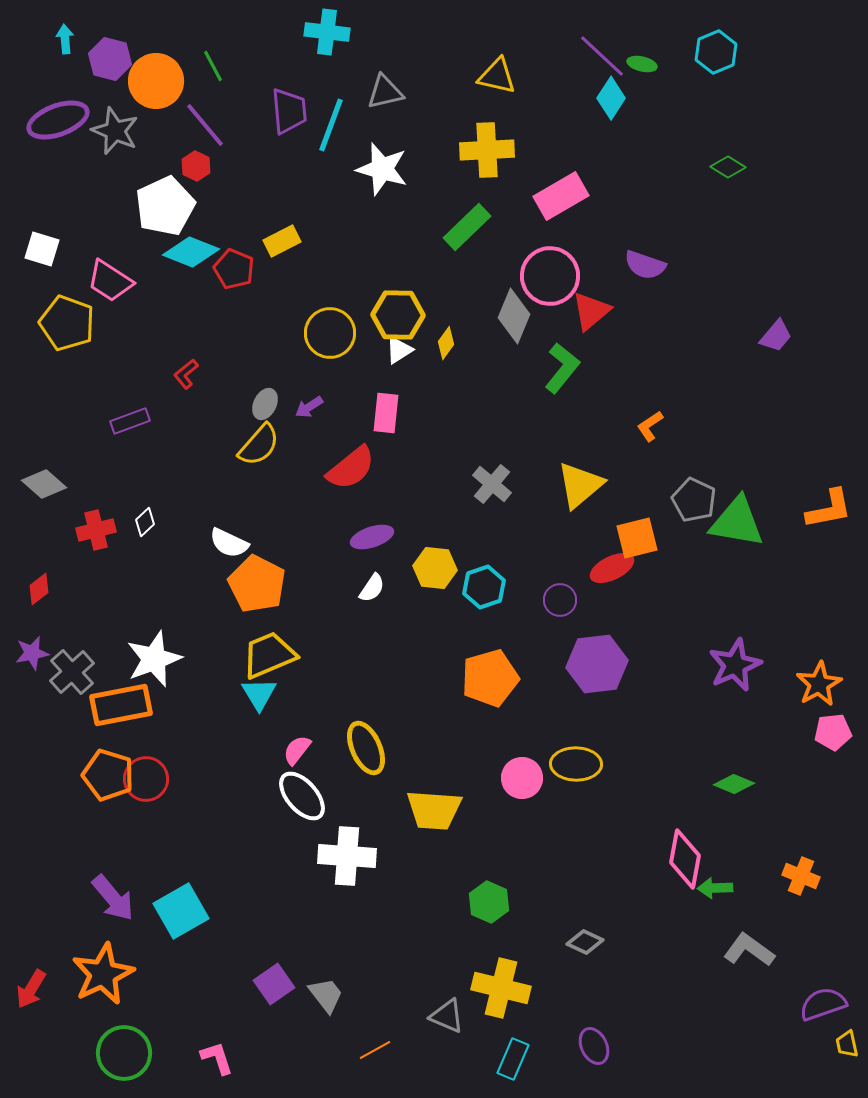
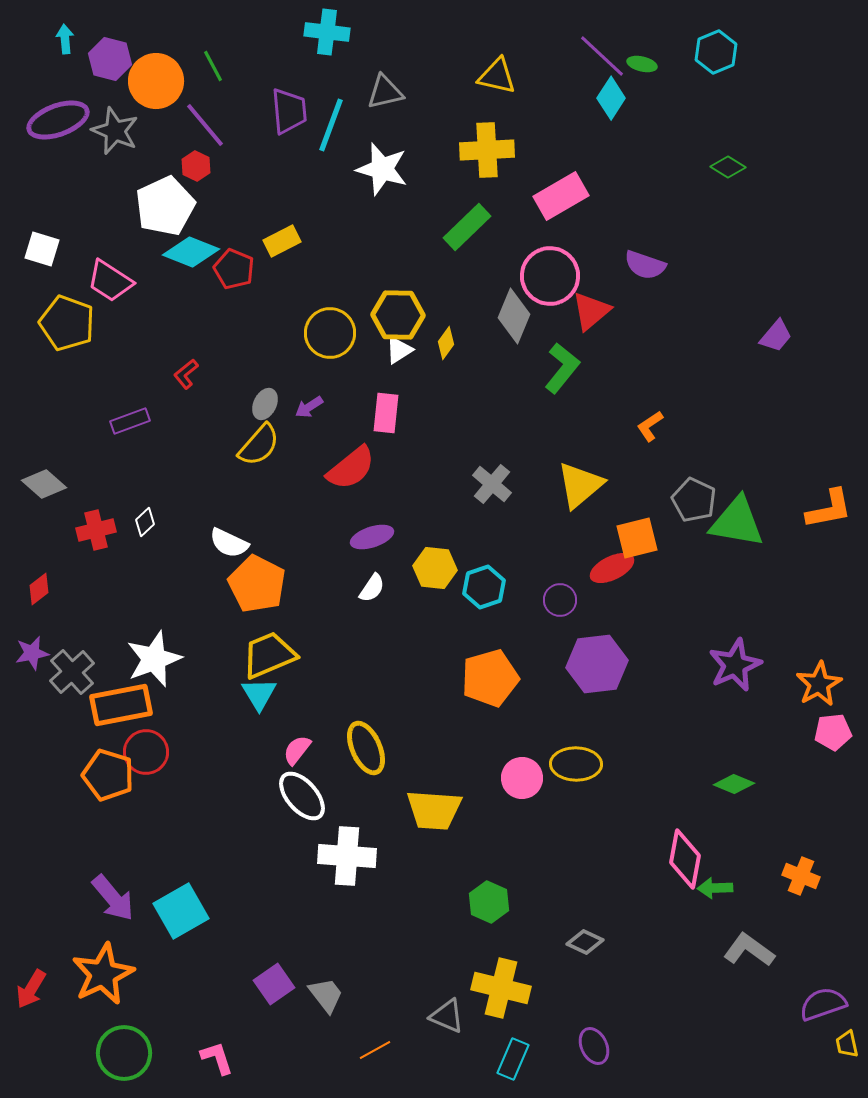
red circle at (146, 779): moved 27 px up
